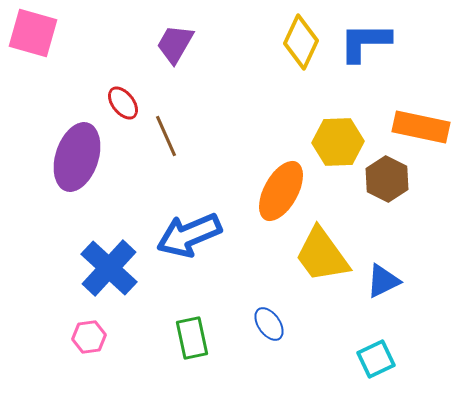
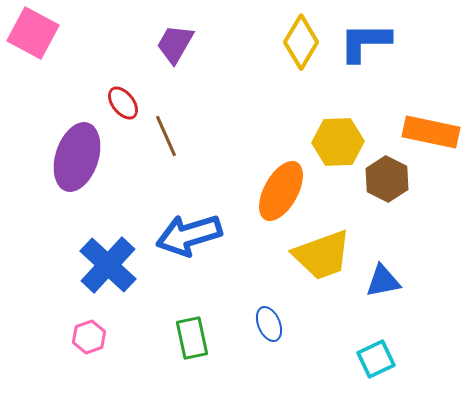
pink square: rotated 12 degrees clockwise
yellow diamond: rotated 6 degrees clockwise
orange rectangle: moved 10 px right, 5 px down
blue arrow: rotated 6 degrees clockwise
yellow trapezoid: rotated 74 degrees counterclockwise
blue cross: moved 1 px left, 3 px up
blue triangle: rotated 15 degrees clockwise
blue ellipse: rotated 12 degrees clockwise
pink hexagon: rotated 12 degrees counterclockwise
